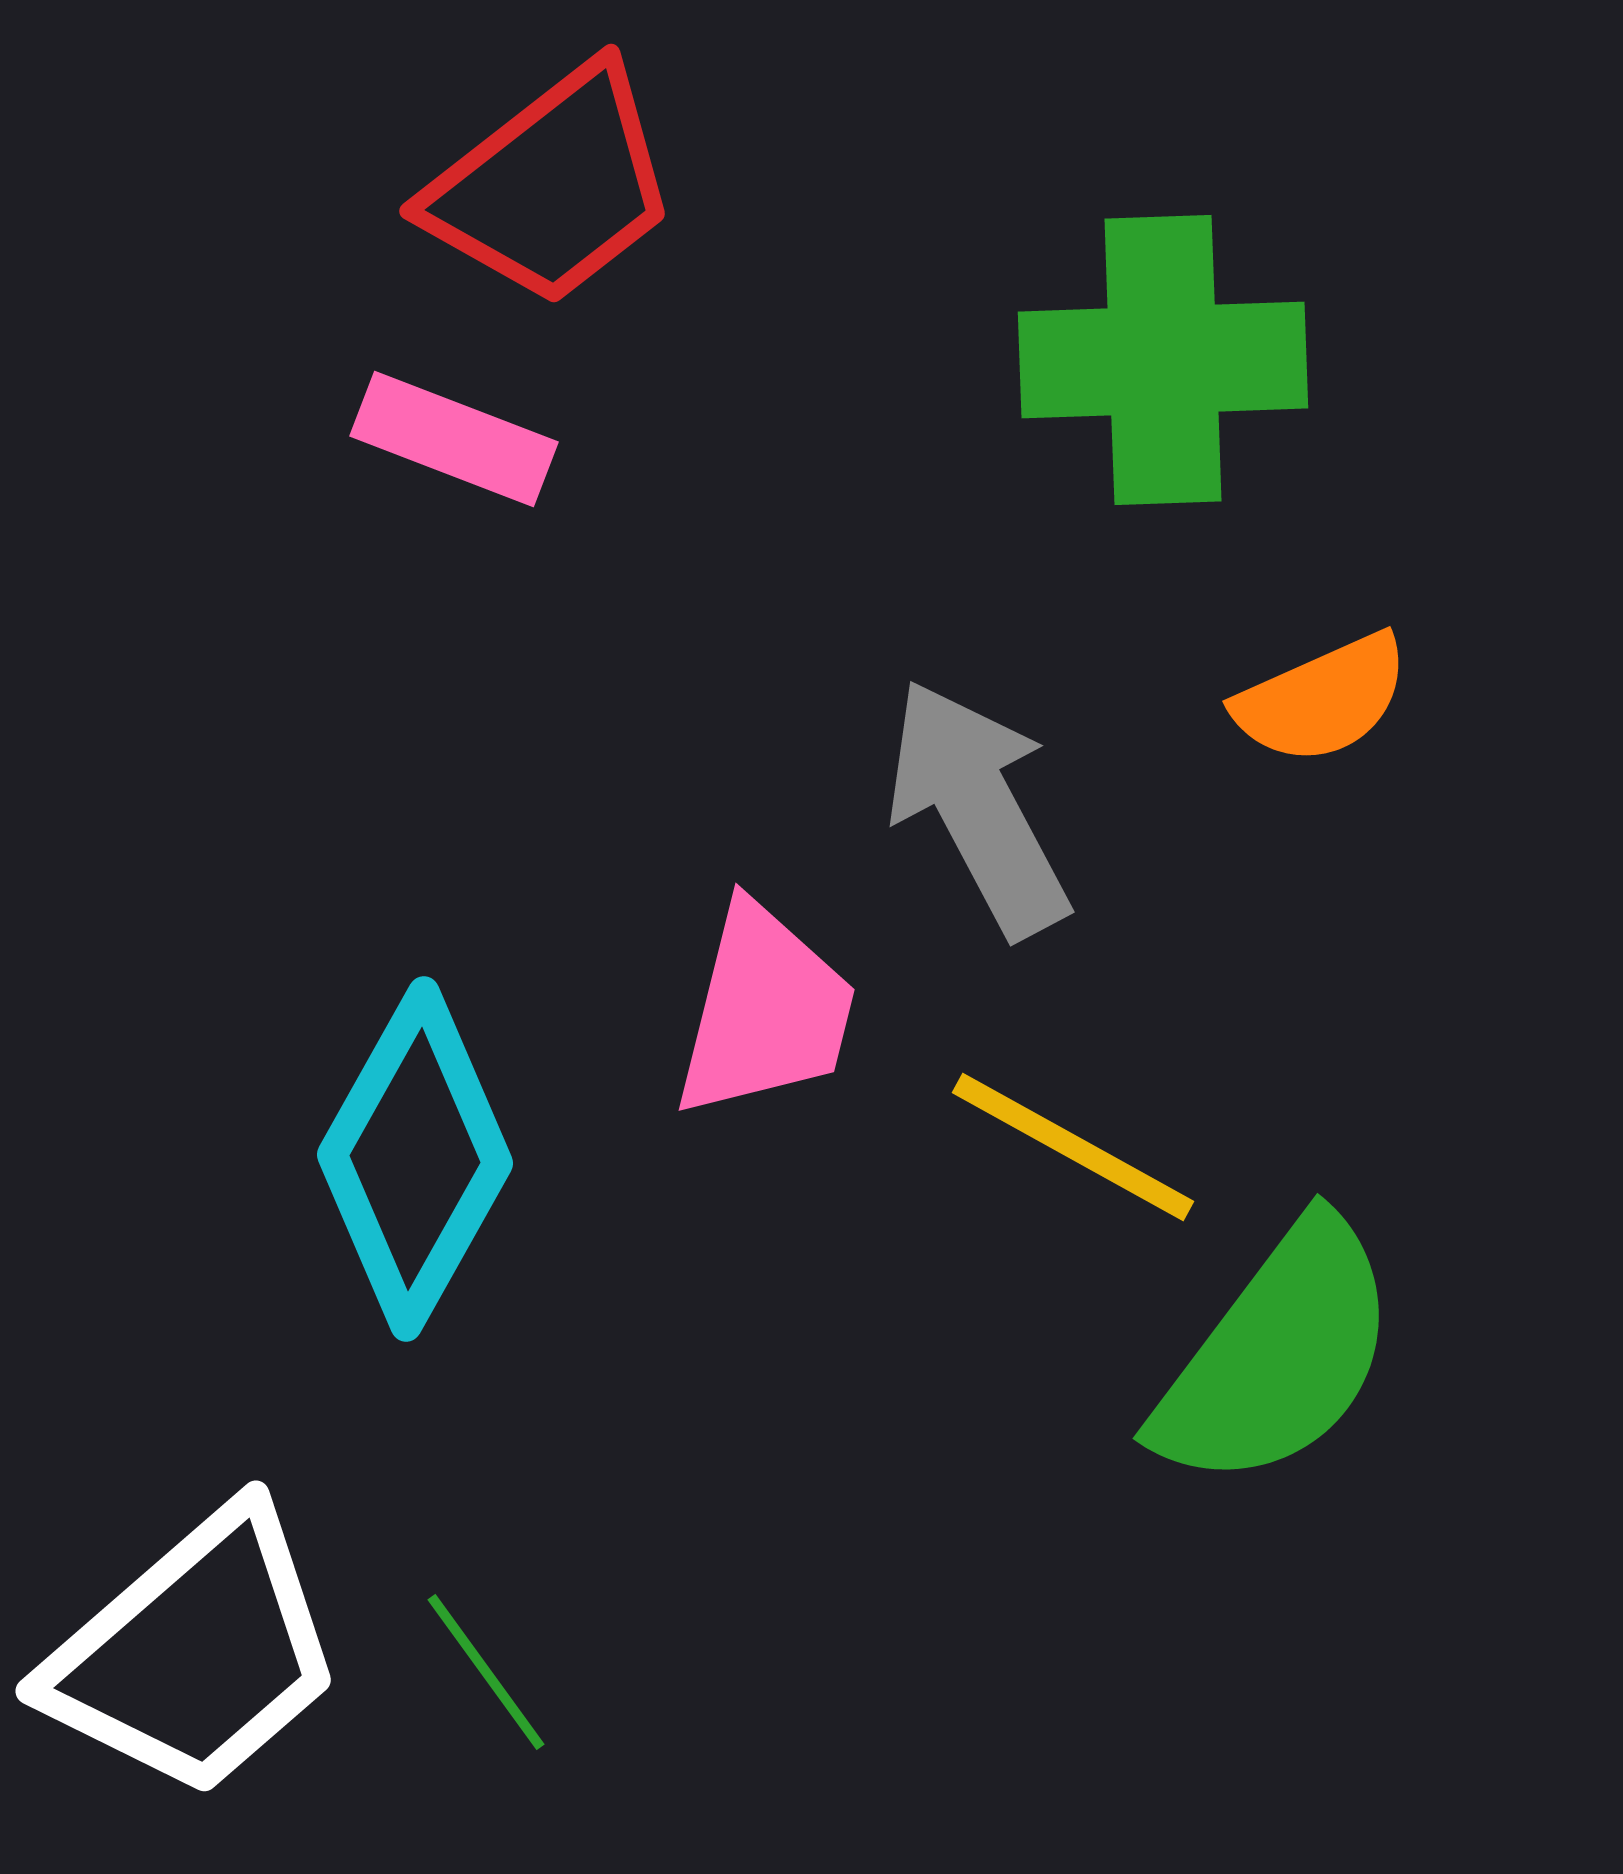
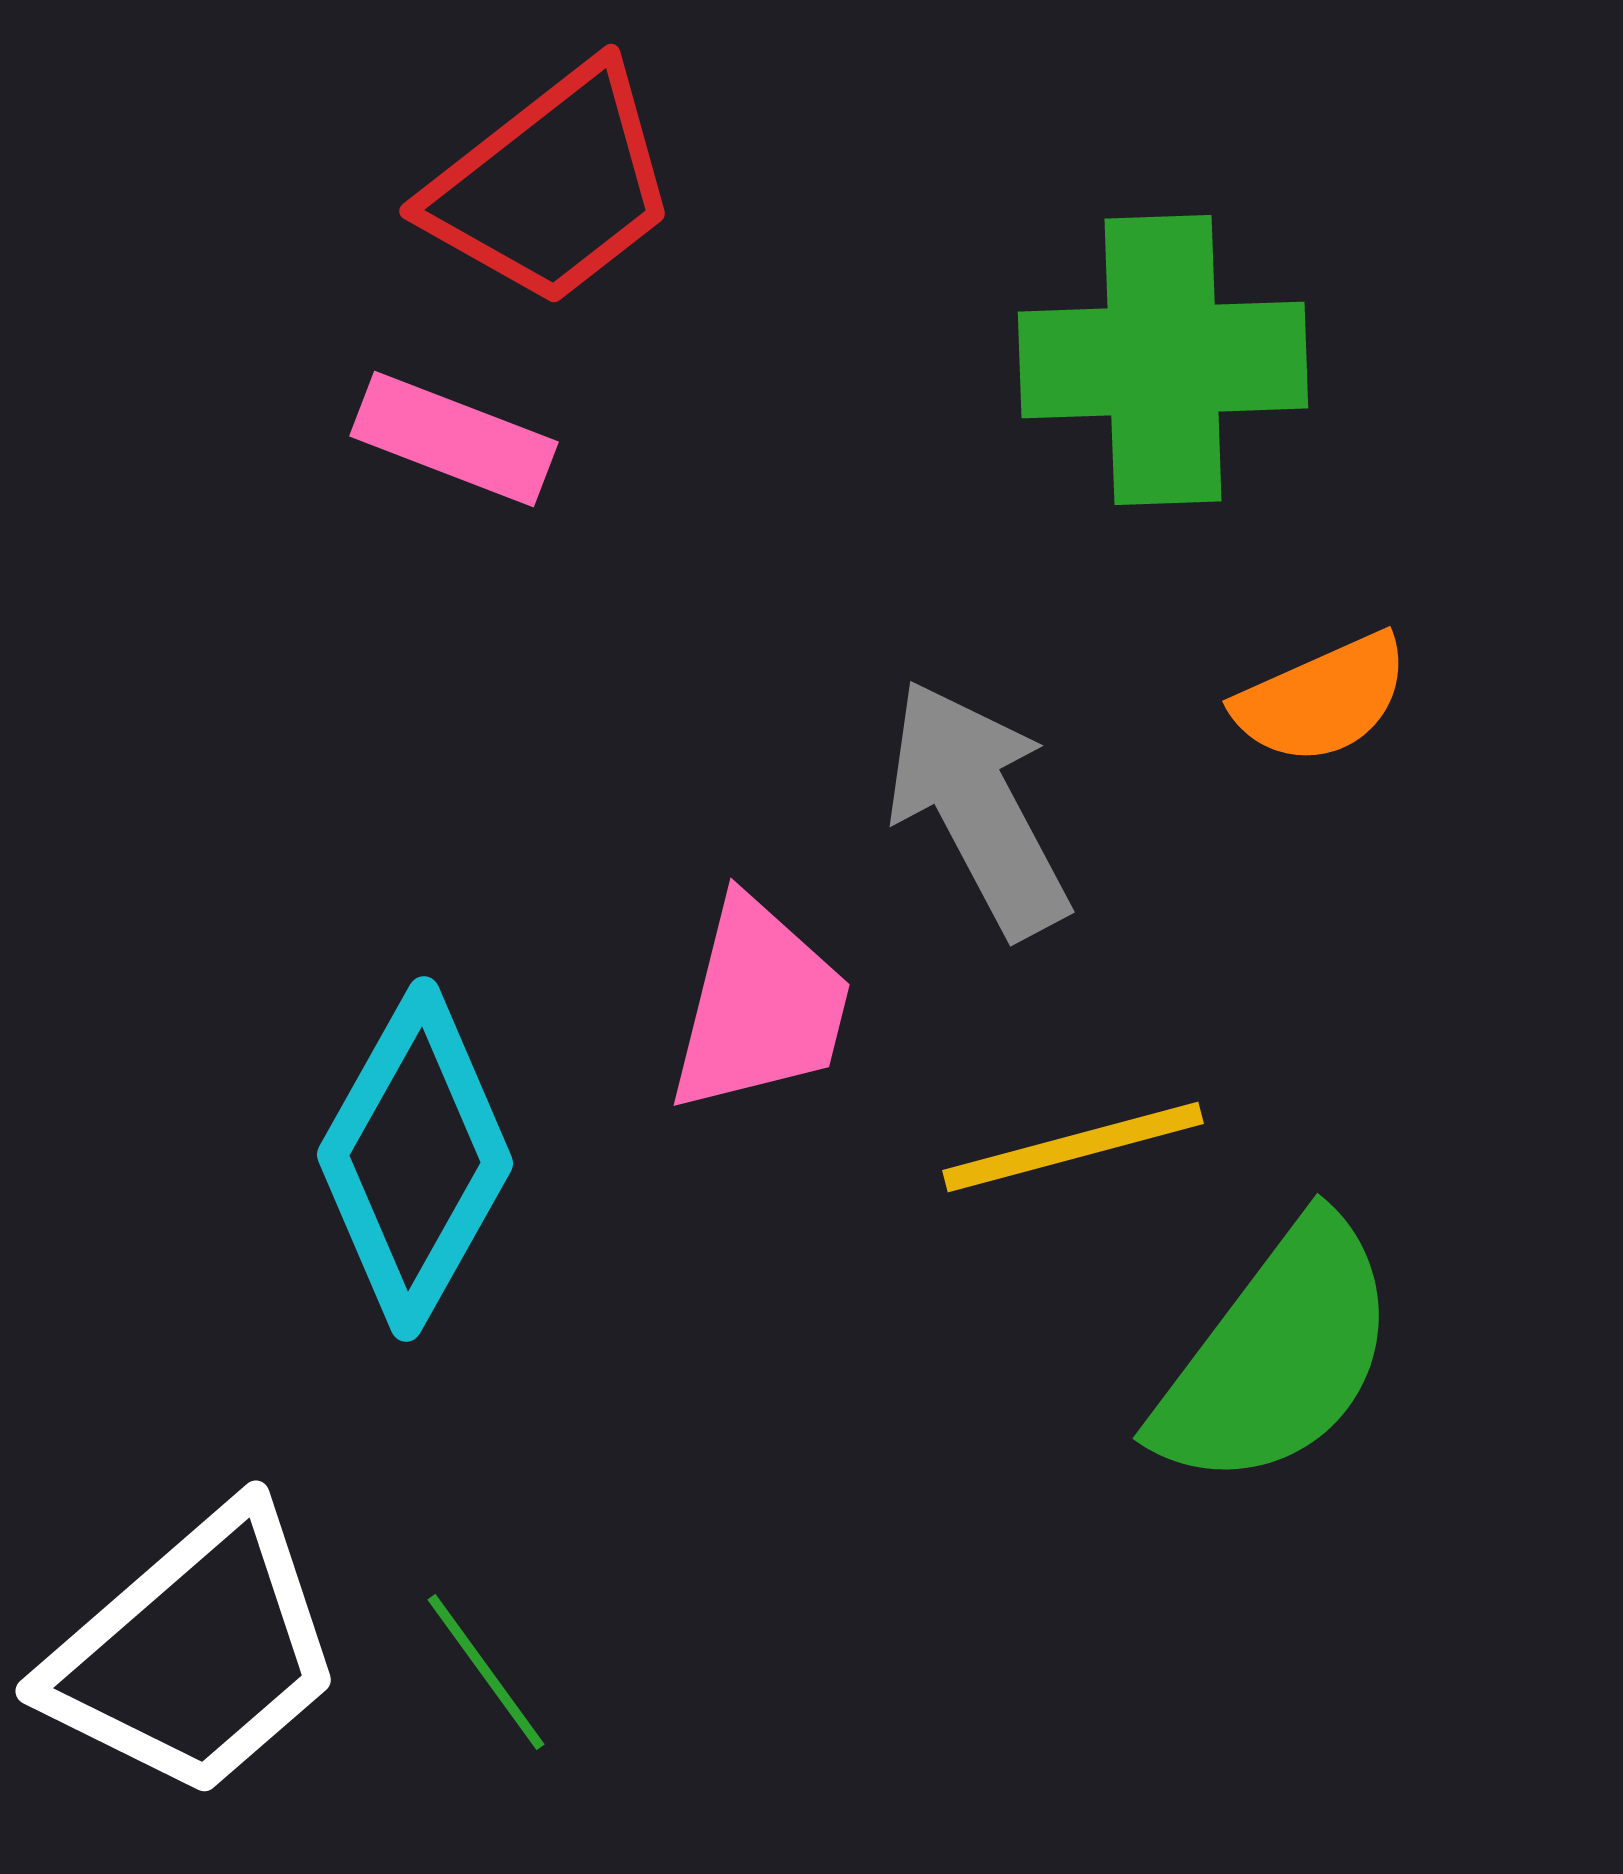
pink trapezoid: moved 5 px left, 5 px up
yellow line: rotated 44 degrees counterclockwise
